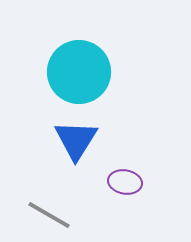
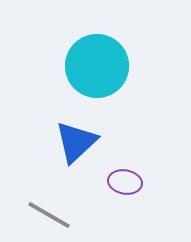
cyan circle: moved 18 px right, 6 px up
blue triangle: moved 2 px down; rotated 15 degrees clockwise
